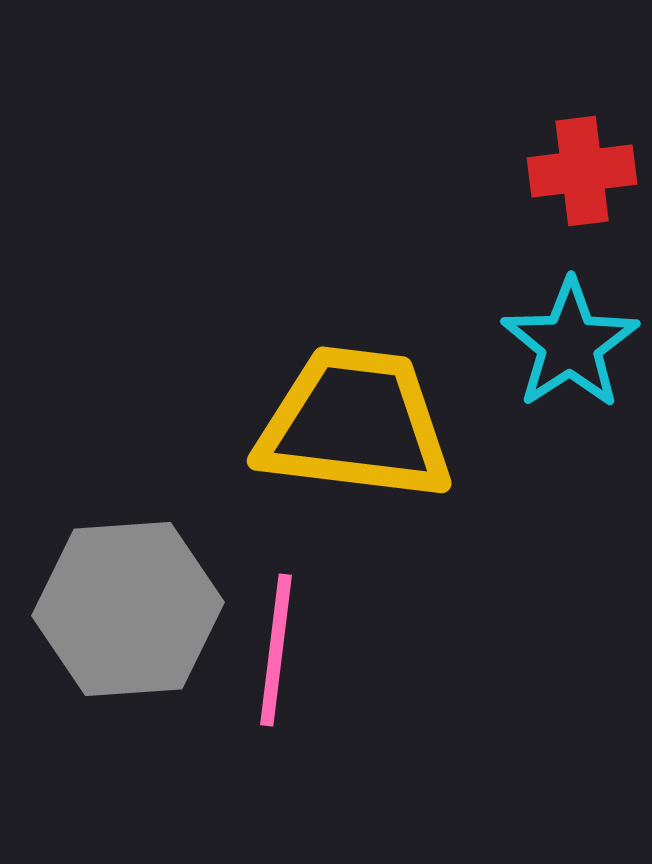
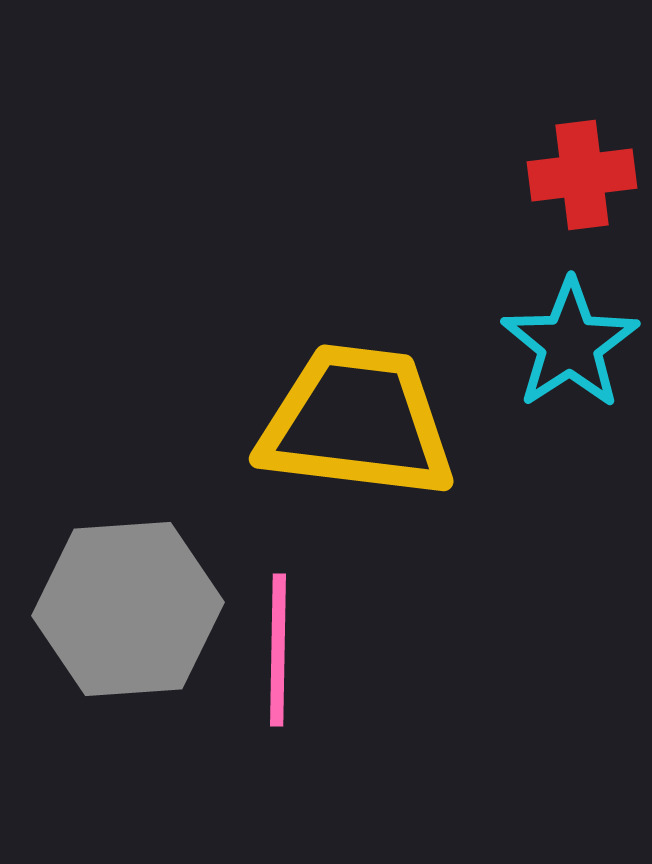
red cross: moved 4 px down
yellow trapezoid: moved 2 px right, 2 px up
pink line: moved 2 px right; rotated 6 degrees counterclockwise
